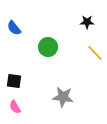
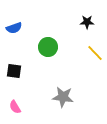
blue semicircle: rotated 70 degrees counterclockwise
black square: moved 10 px up
